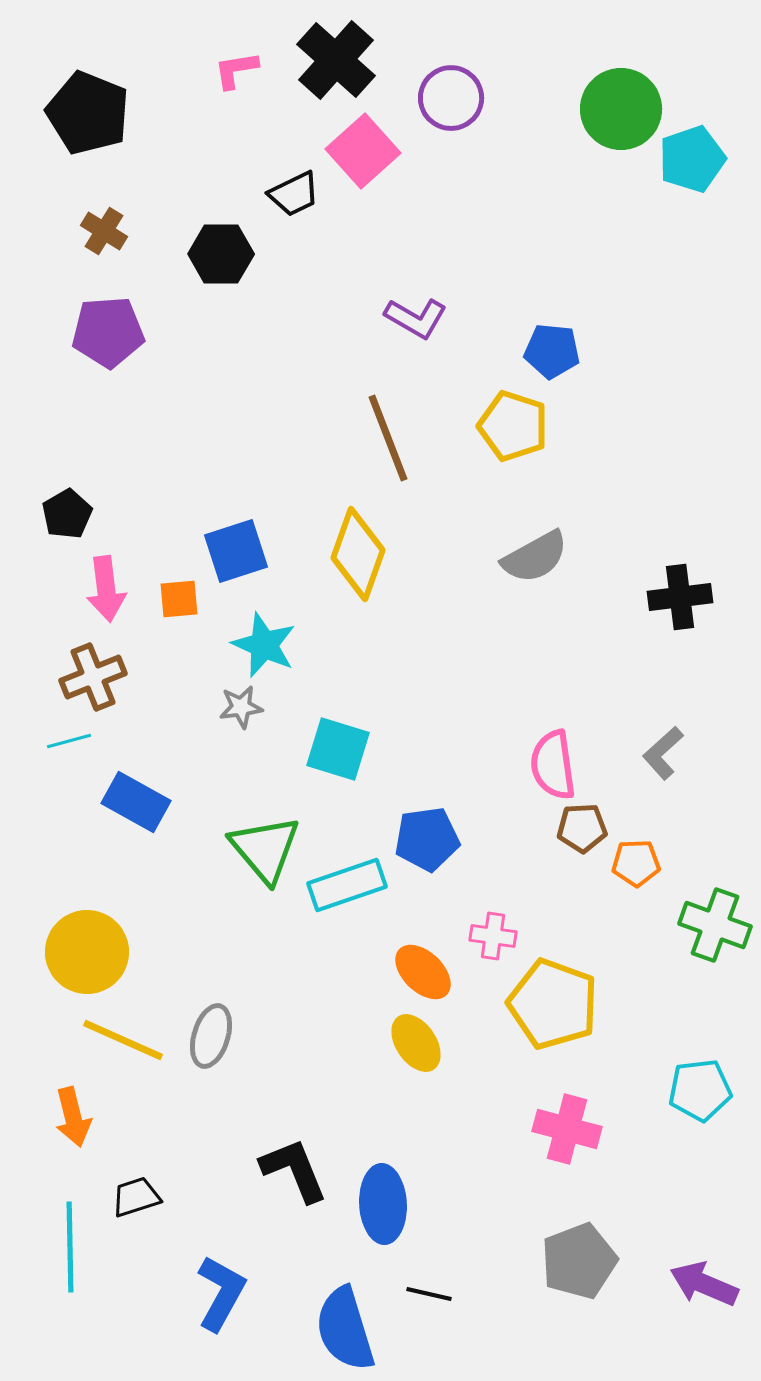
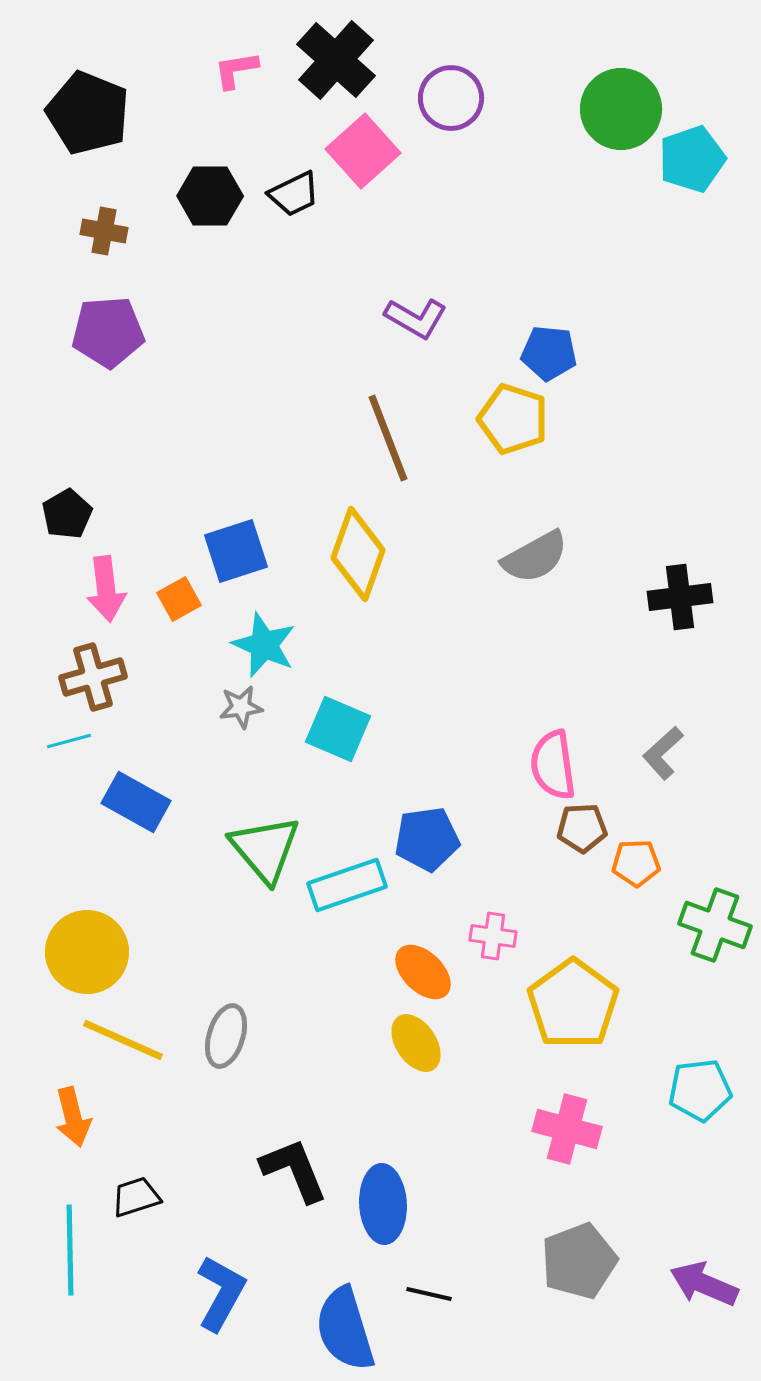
brown cross at (104, 231): rotated 21 degrees counterclockwise
black hexagon at (221, 254): moved 11 px left, 58 px up
blue pentagon at (552, 351): moved 3 px left, 2 px down
yellow pentagon at (513, 426): moved 7 px up
orange square at (179, 599): rotated 24 degrees counterclockwise
brown cross at (93, 677): rotated 6 degrees clockwise
cyan square at (338, 749): moved 20 px up; rotated 6 degrees clockwise
yellow pentagon at (553, 1004): moved 20 px right; rotated 16 degrees clockwise
gray ellipse at (211, 1036): moved 15 px right
cyan line at (70, 1247): moved 3 px down
